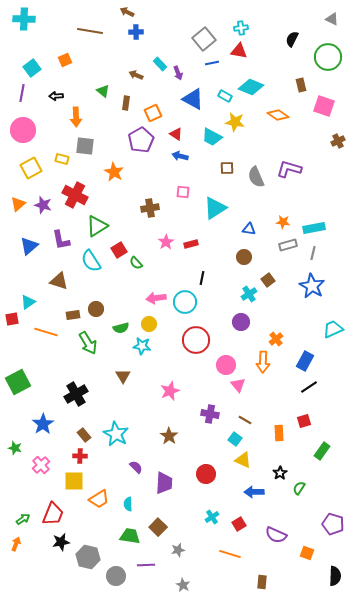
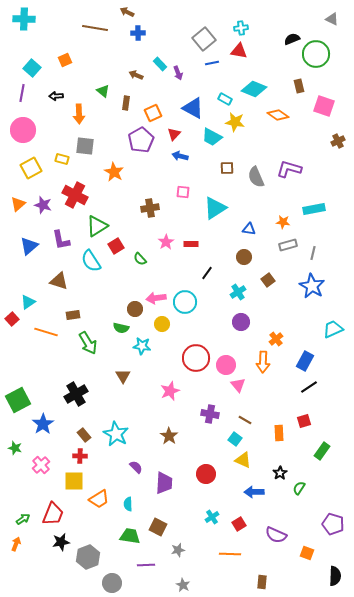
brown line at (90, 31): moved 5 px right, 3 px up
blue cross at (136, 32): moved 2 px right, 1 px down
black semicircle at (292, 39): rotated 42 degrees clockwise
green circle at (328, 57): moved 12 px left, 3 px up
cyan square at (32, 68): rotated 12 degrees counterclockwise
brown rectangle at (301, 85): moved 2 px left, 1 px down
cyan diamond at (251, 87): moved 3 px right, 2 px down
cyan rectangle at (225, 96): moved 3 px down
blue triangle at (193, 99): moved 9 px down
orange arrow at (76, 117): moved 3 px right, 3 px up
red triangle at (176, 134): moved 2 px left; rotated 40 degrees clockwise
cyan rectangle at (314, 228): moved 19 px up
red rectangle at (191, 244): rotated 16 degrees clockwise
red square at (119, 250): moved 3 px left, 4 px up
green semicircle at (136, 263): moved 4 px right, 4 px up
black line at (202, 278): moved 5 px right, 5 px up; rotated 24 degrees clockwise
cyan cross at (249, 294): moved 11 px left, 2 px up
brown circle at (96, 309): moved 39 px right
red square at (12, 319): rotated 32 degrees counterclockwise
yellow circle at (149, 324): moved 13 px right
green semicircle at (121, 328): rotated 28 degrees clockwise
red circle at (196, 340): moved 18 px down
green square at (18, 382): moved 18 px down
brown square at (158, 527): rotated 18 degrees counterclockwise
orange line at (230, 554): rotated 15 degrees counterclockwise
gray hexagon at (88, 557): rotated 25 degrees clockwise
gray circle at (116, 576): moved 4 px left, 7 px down
